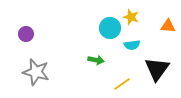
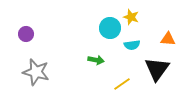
orange triangle: moved 13 px down
